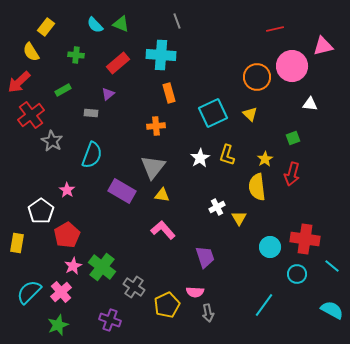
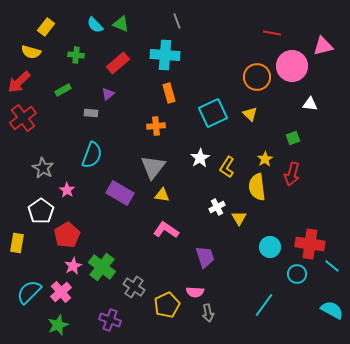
red line at (275, 29): moved 3 px left, 4 px down; rotated 24 degrees clockwise
yellow semicircle at (31, 52): rotated 42 degrees counterclockwise
cyan cross at (161, 55): moved 4 px right
red cross at (31, 115): moved 8 px left, 3 px down
gray star at (52, 141): moved 9 px left, 27 px down
yellow L-shape at (227, 155): moved 12 px down; rotated 15 degrees clockwise
purple rectangle at (122, 191): moved 2 px left, 2 px down
pink L-shape at (163, 230): moved 3 px right; rotated 15 degrees counterclockwise
red cross at (305, 239): moved 5 px right, 5 px down
